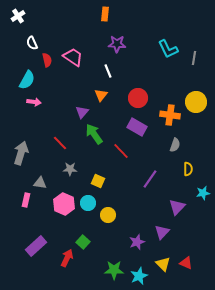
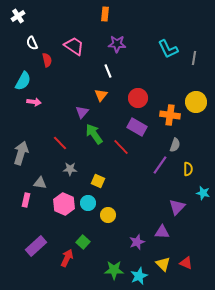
pink trapezoid at (73, 57): moved 1 px right, 11 px up
cyan semicircle at (27, 80): moved 4 px left, 1 px down
red line at (121, 151): moved 4 px up
purple line at (150, 179): moved 10 px right, 14 px up
cyan star at (203, 193): rotated 24 degrees clockwise
purple triangle at (162, 232): rotated 49 degrees clockwise
